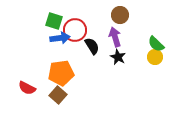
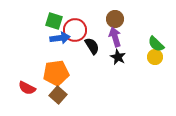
brown circle: moved 5 px left, 4 px down
orange pentagon: moved 5 px left
